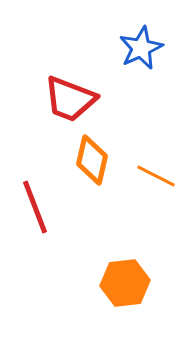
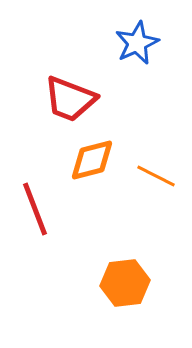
blue star: moved 4 px left, 5 px up
orange diamond: rotated 63 degrees clockwise
red line: moved 2 px down
